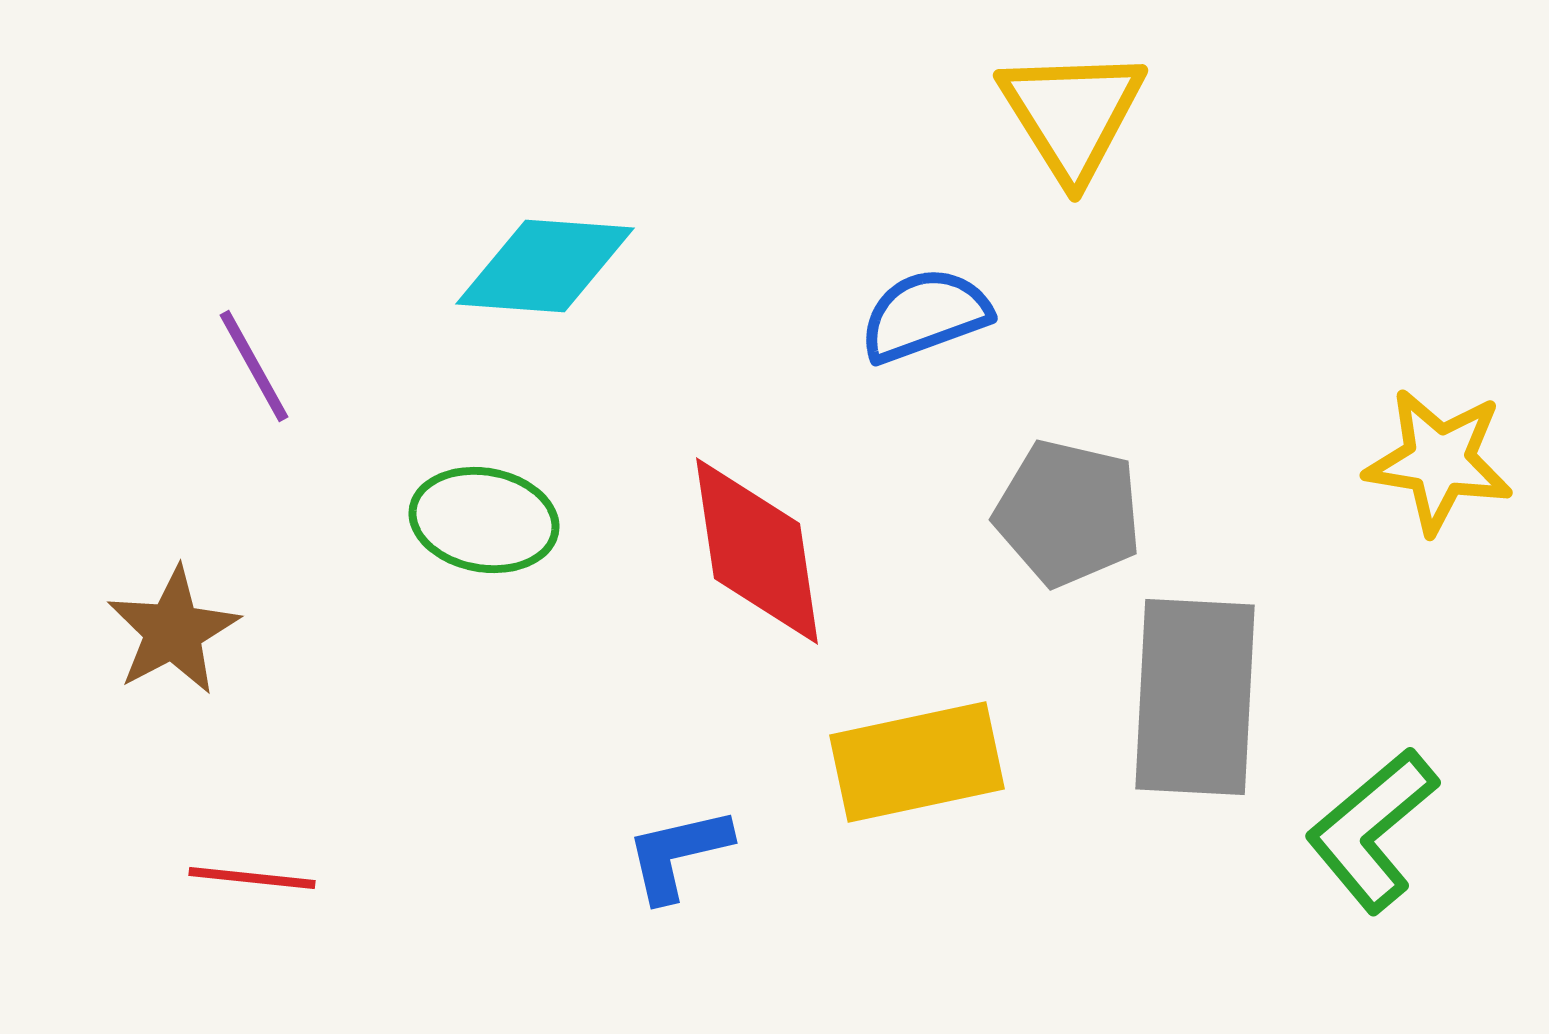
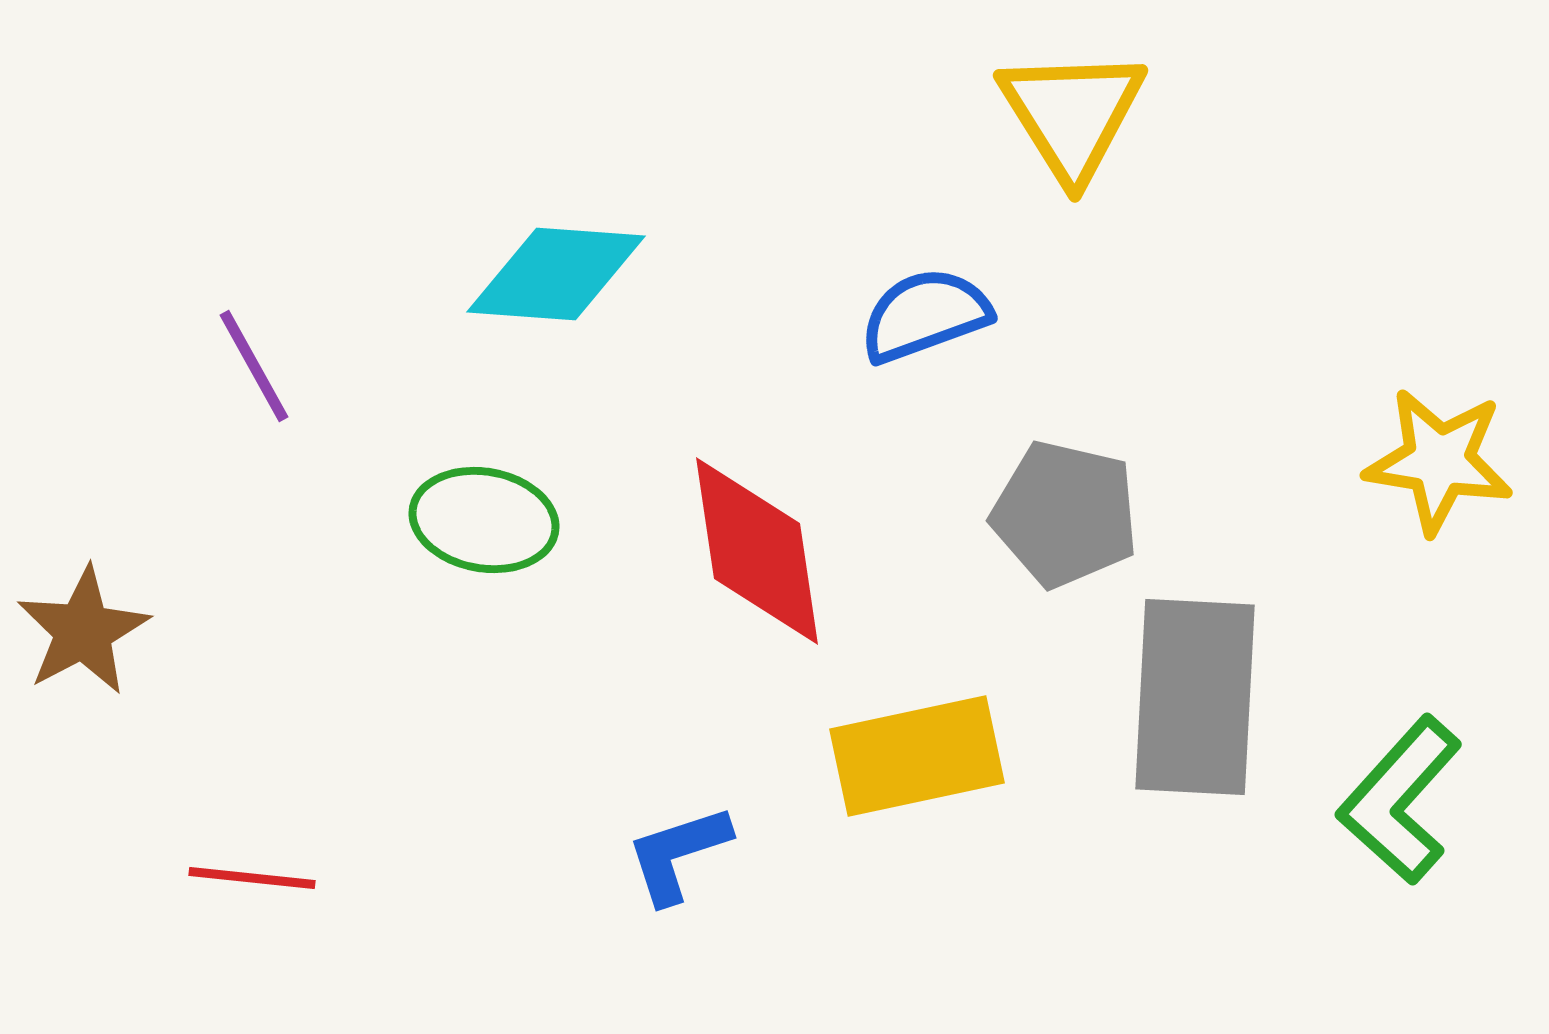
cyan diamond: moved 11 px right, 8 px down
gray pentagon: moved 3 px left, 1 px down
brown star: moved 90 px left
yellow rectangle: moved 6 px up
green L-shape: moved 28 px right, 30 px up; rotated 8 degrees counterclockwise
blue L-shape: rotated 5 degrees counterclockwise
